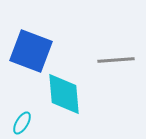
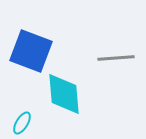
gray line: moved 2 px up
